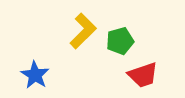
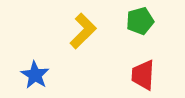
green pentagon: moved 20 px right, 20 px up
red trapezoid: rotated 112 degrees clockwise
